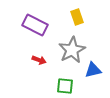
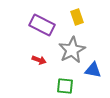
purple rectangle: moved 7 px right
blue triangle: rotated 24 degrees clockwise
